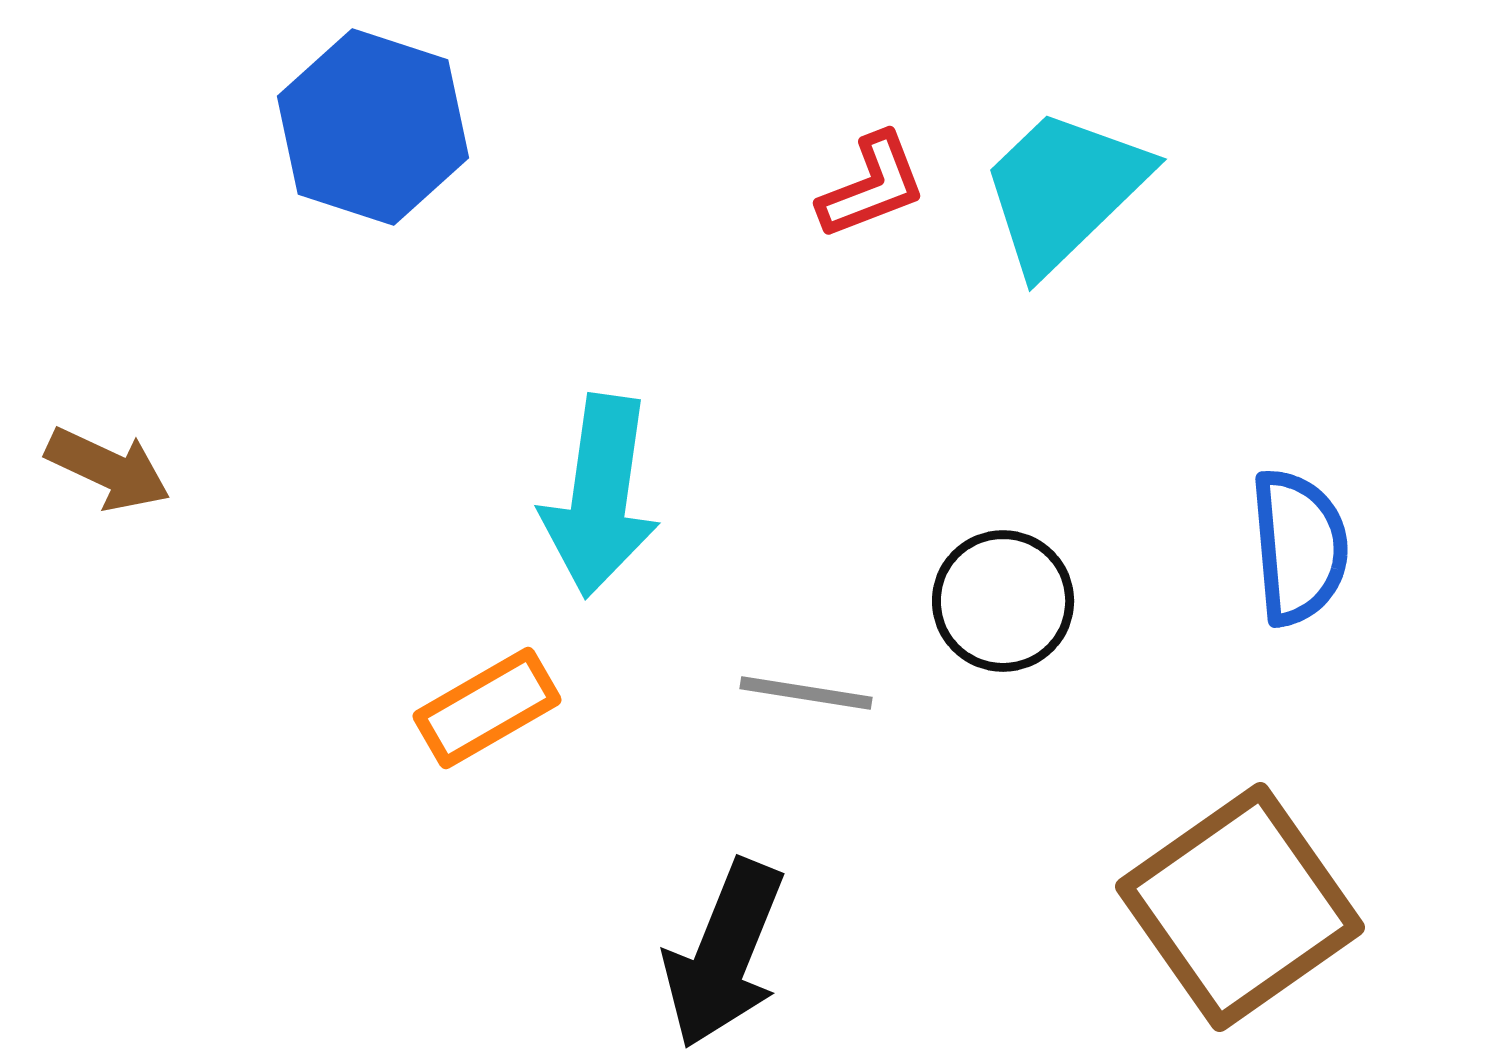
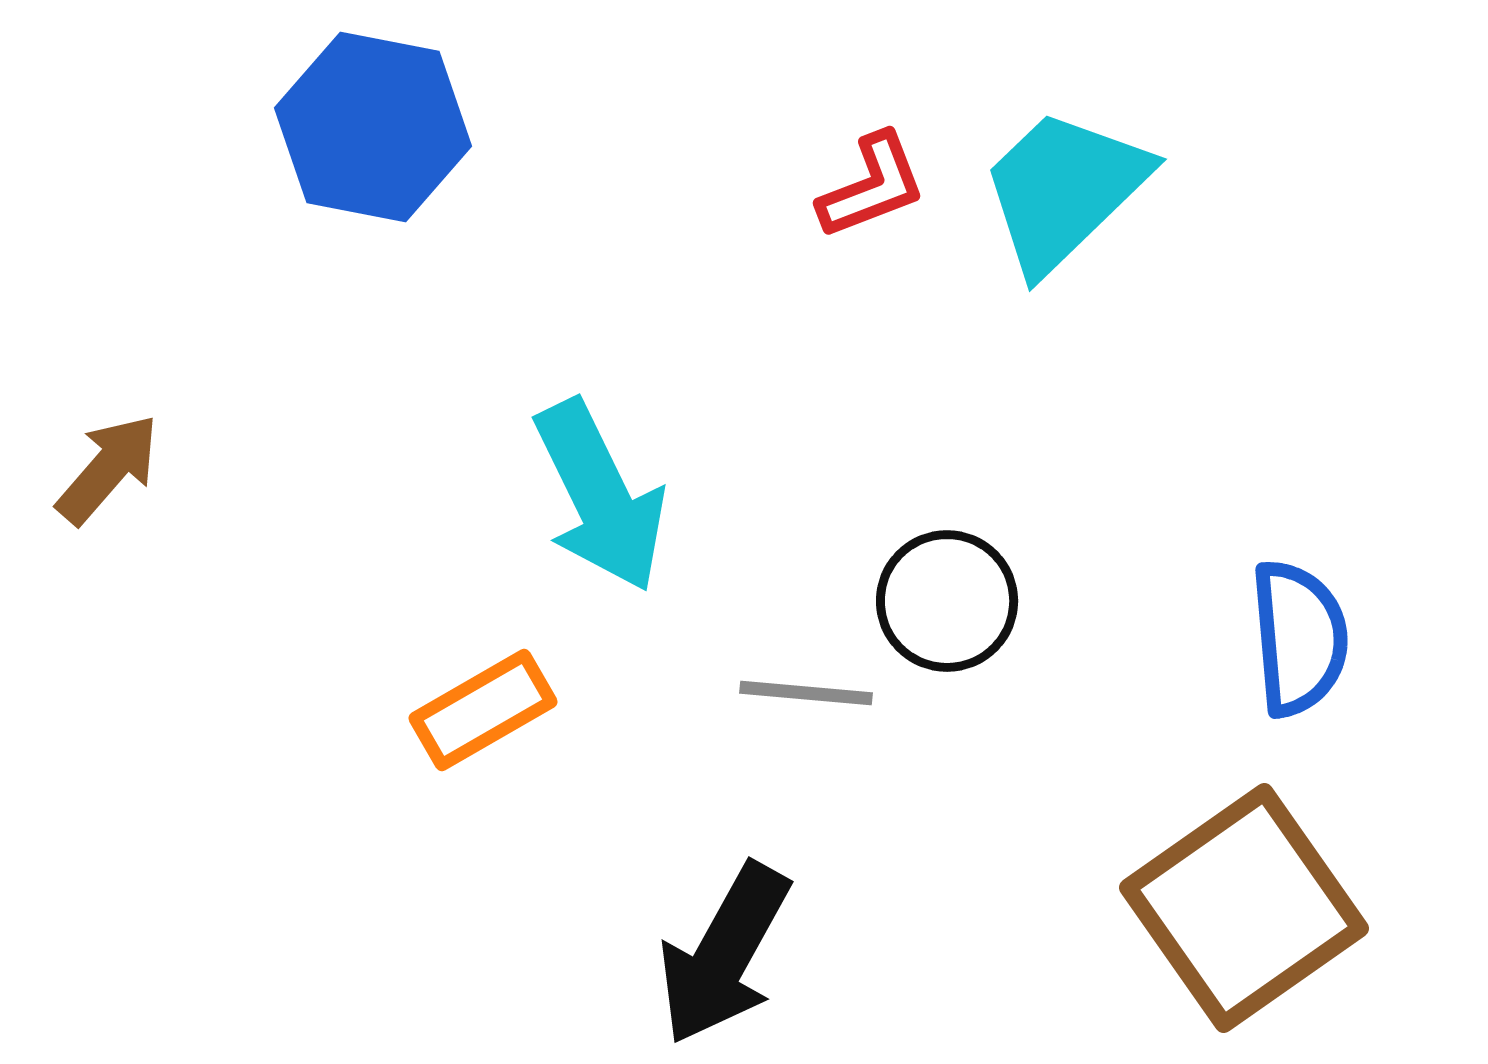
blue hexagon: rotated 7 degrees counterclockwise
brown arrow: rotated 74 degrees counterclockwise
cyan arrow: rotated 34 degrees counterclockwise
blue semicircle: moved 91 px down
black circle: moved 56 px left
gray line: rotated 4 degrees counterclockwise
orange rectangle: moved 4 px left, 2 px down
brown square: moved 4 px right, 1 px down
black arrow: rotated 7 degrees clockwise
